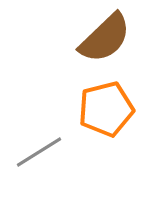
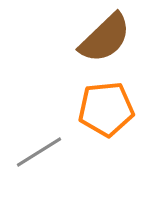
orange pentagon: rotated 8 degrees clockwise
